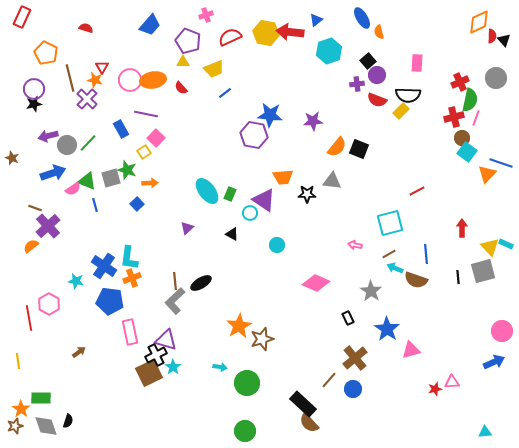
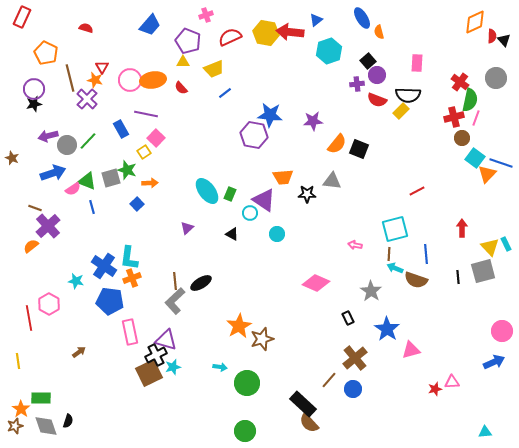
orange diamond at (479, 22): moved 4 px left
red cross at (460, 82): rotated 30 degrees counterclockwise
green line at (88, 143): moved 2 px up
orange semicircle at (337, 147): moved 3 px up
cyan square at (467, 152): moved 8 px right, 6 px down
blue line at (95, 205): moved 3 px left, 2 px down
cyan square at (390, 223): moved 5 px right, 6 px down
cyan rectangle at (506, 244): rotated 40 degrees clockwise
cyan circle at (277, 245): moved 11 px up
brown line at (389, 254): rotated 56 degrees counterclockwise
cyan star at (173, 367): rotated 21 degrees clockwise
